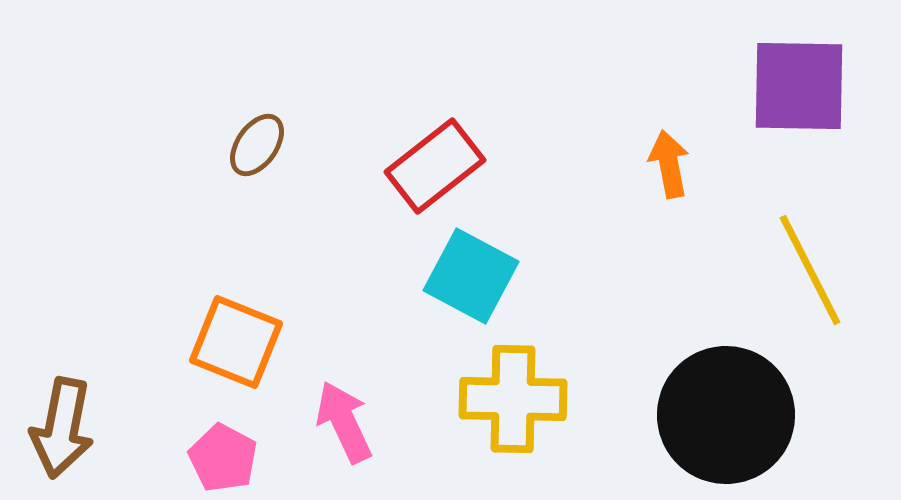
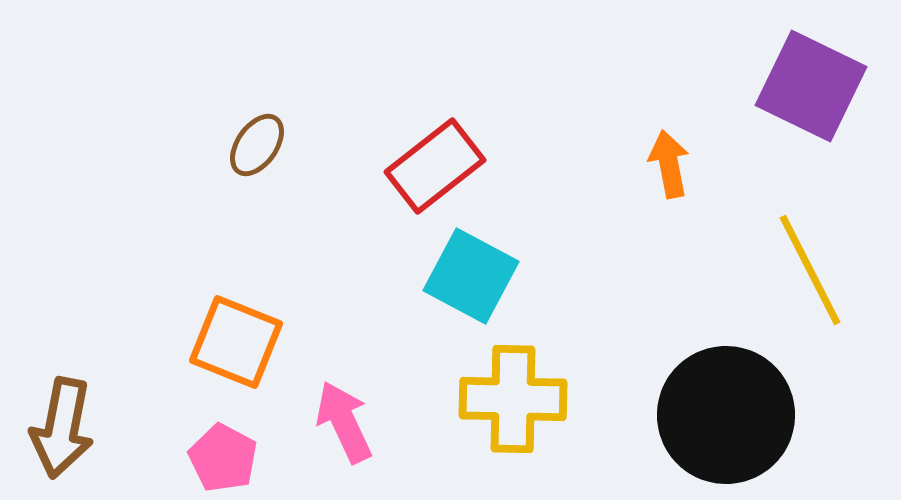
purple square: moved 12 px right; rotated 25 degrees clockwise
